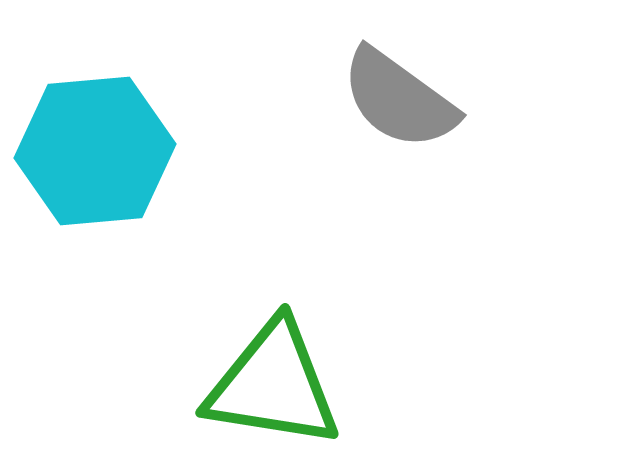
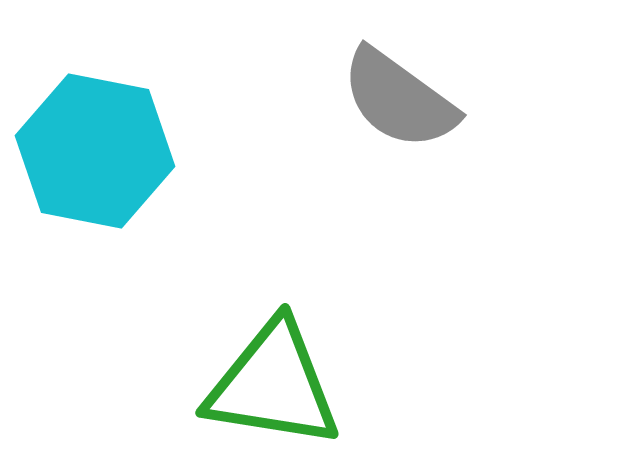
cyan hexagon: rotated 16 degrees clockwise
